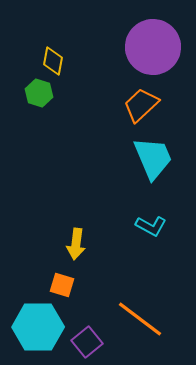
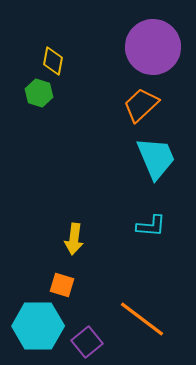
cyan trapezoid: moved 3 px right
cyan L-shape: rotated 24 degrees counterclockwise
yellow arrow: moved 2 px left, 5 px up
orange line: moved 2 px right
cyan hexagon: moved 1 px up
